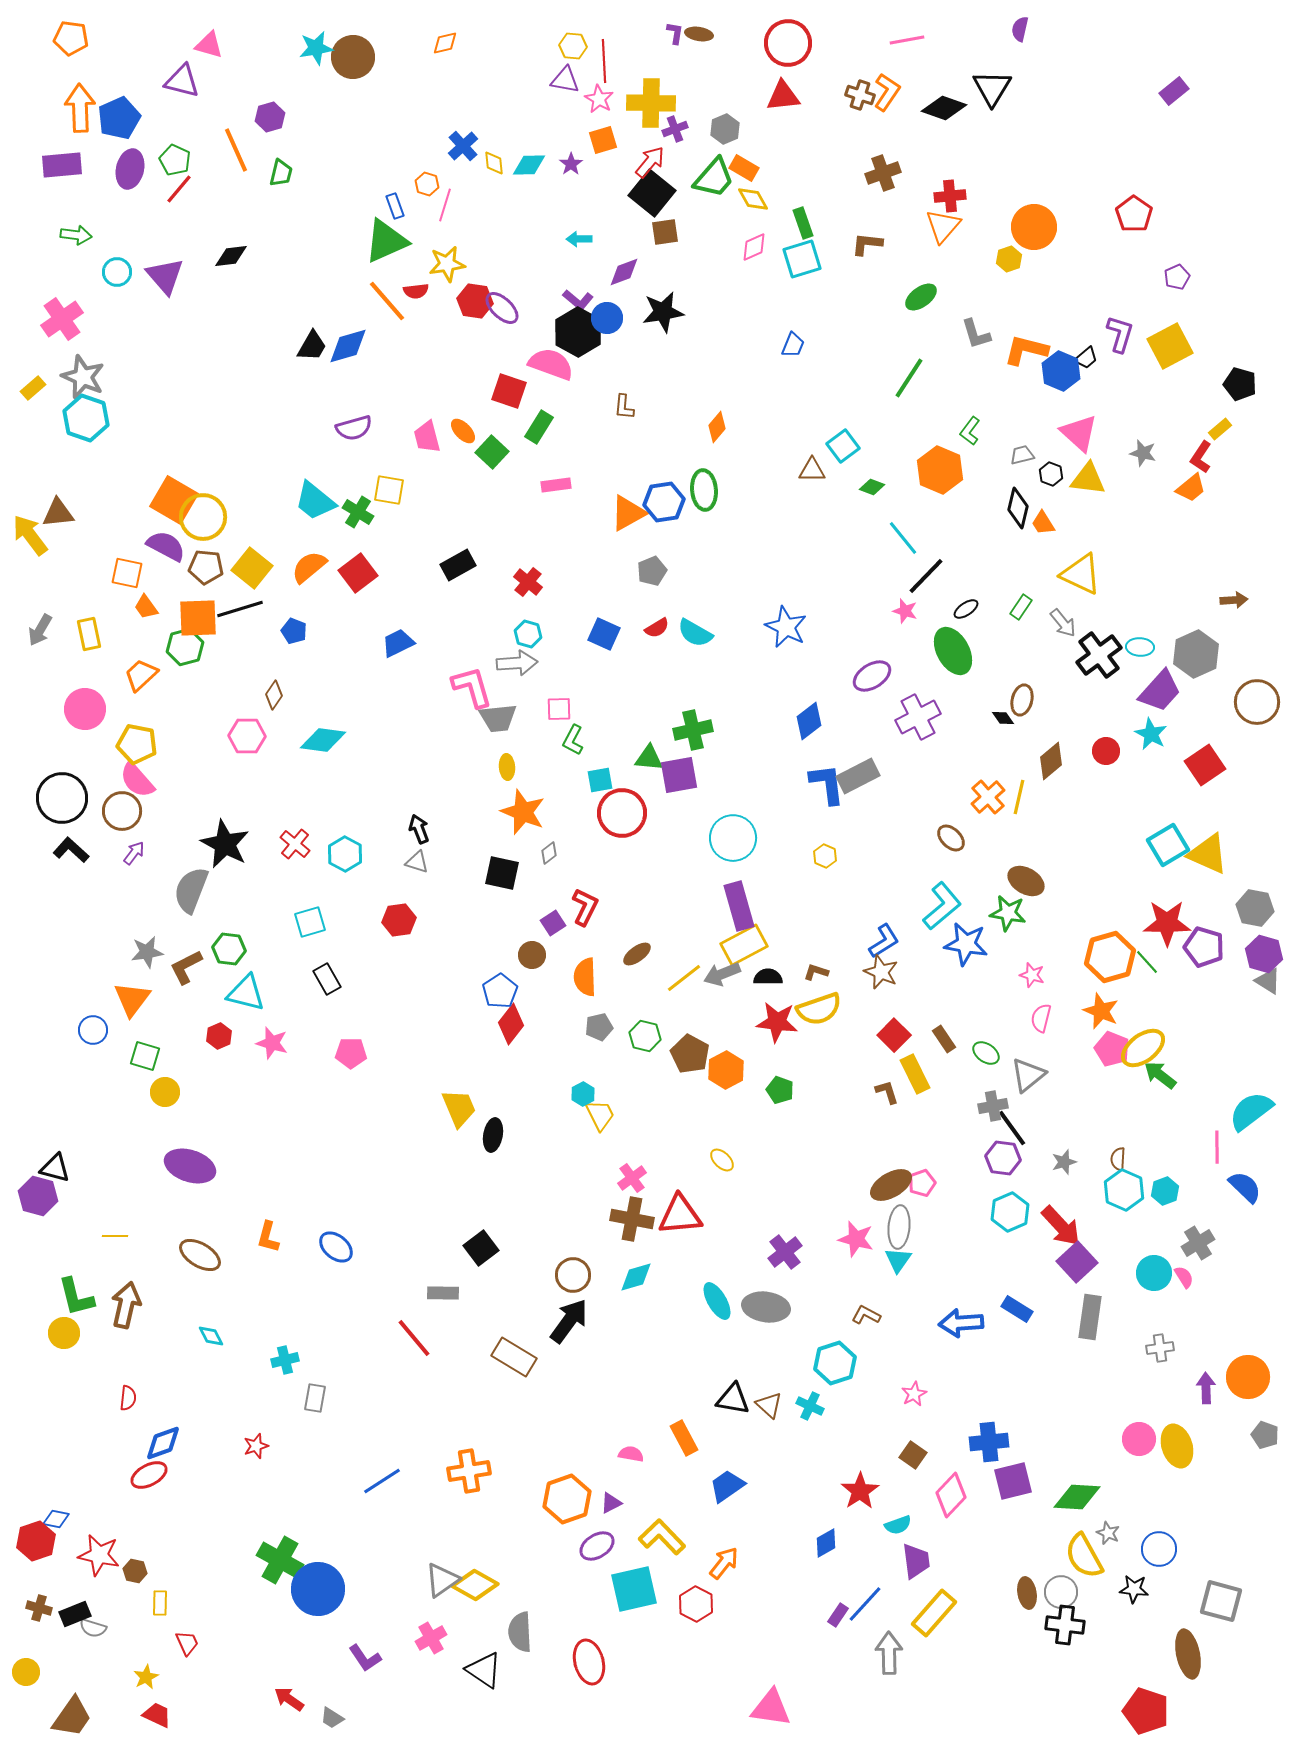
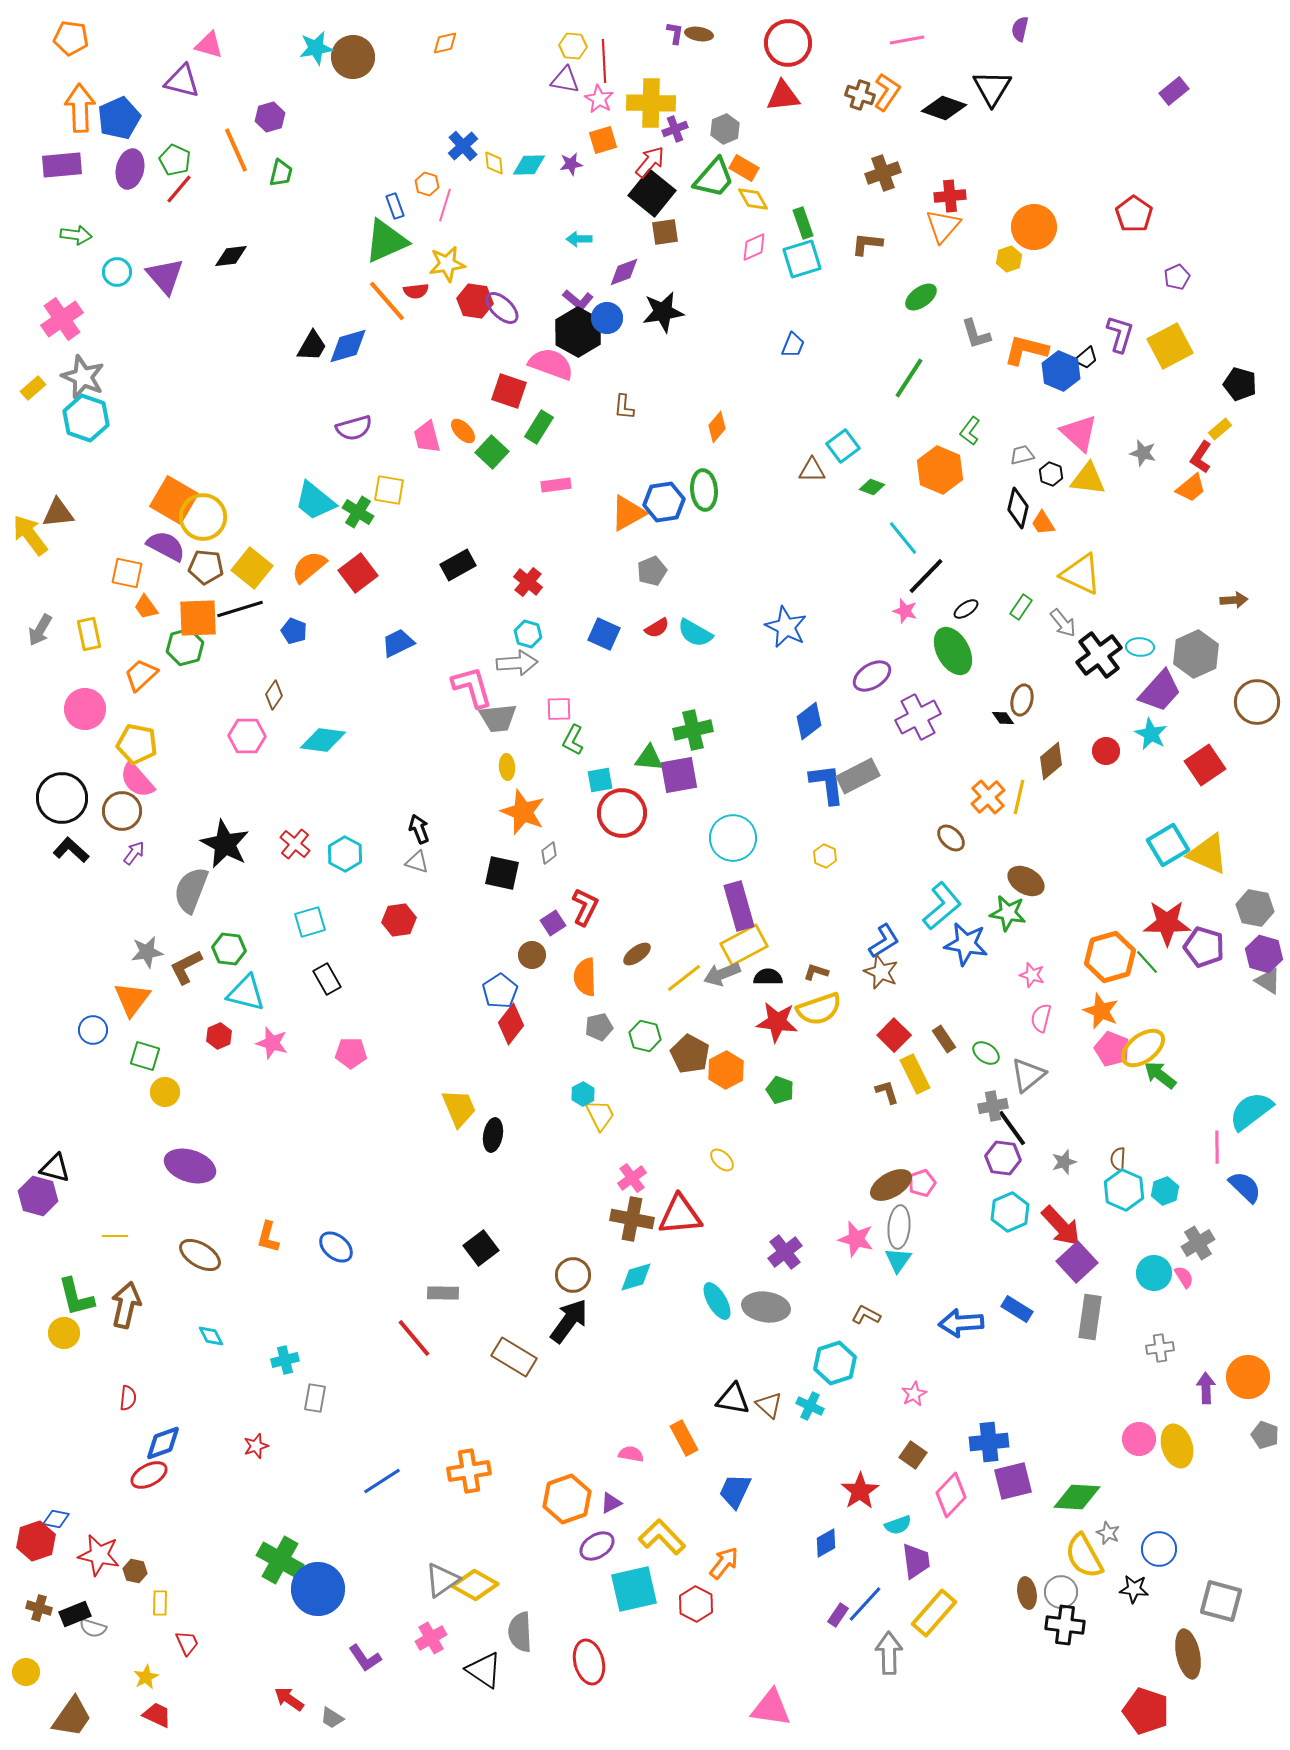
purple star at (571, 164): rotated 25 degrees clockwise
blue trapezoid at (727, 1486): moved 8 px right, 5 px down; rotated 30 degrees counterclockwise
